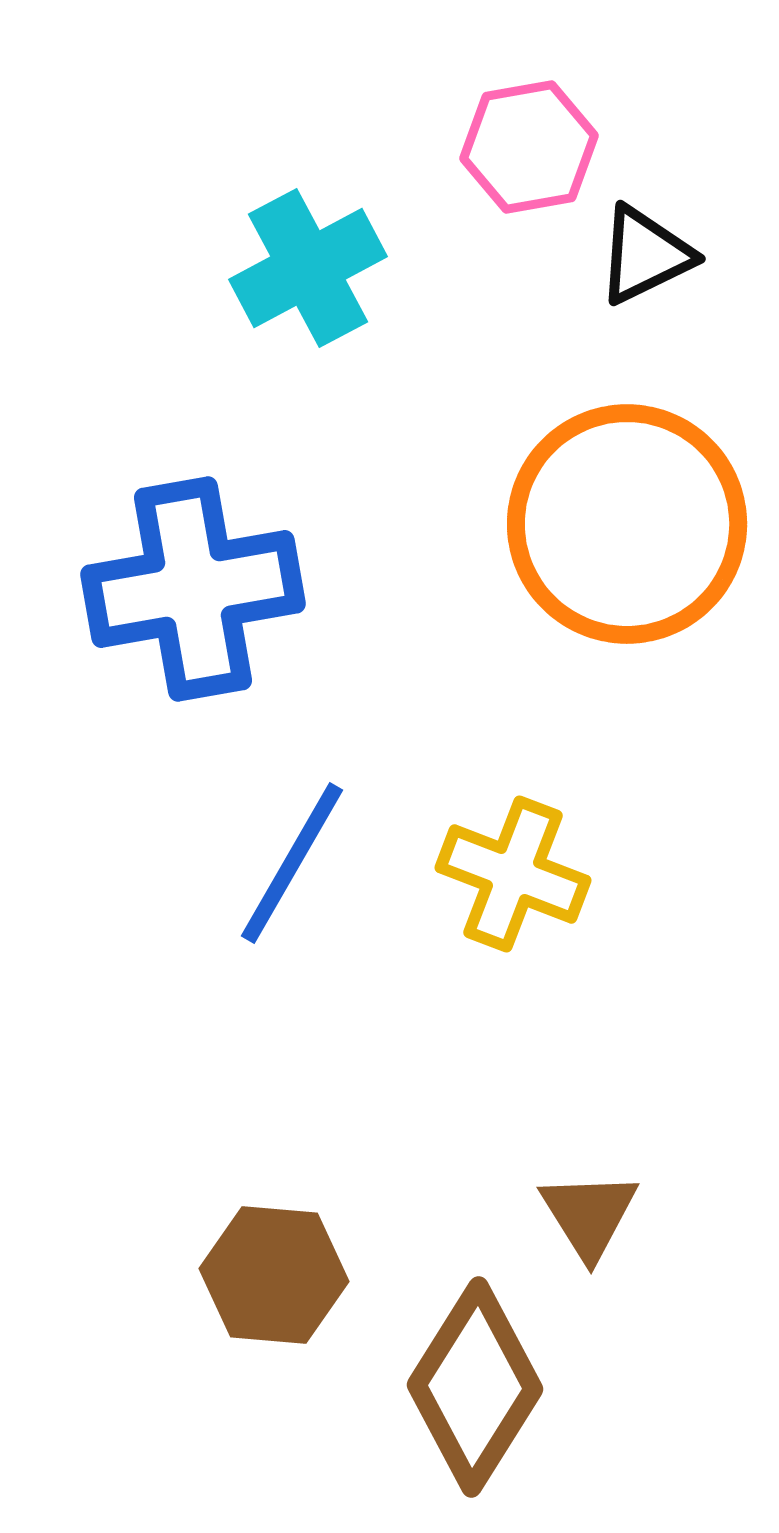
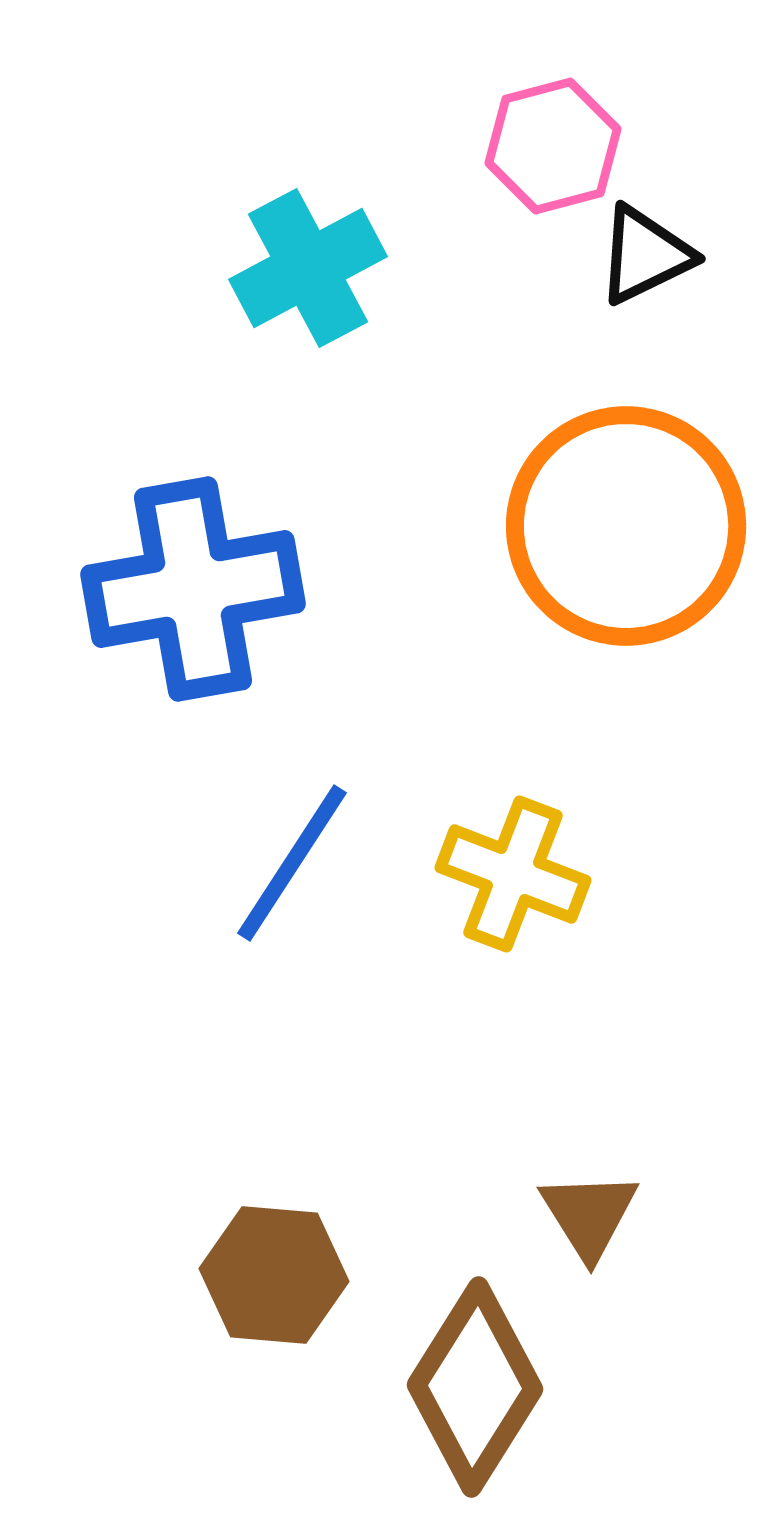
pink hexagon: moved 24 px right, 1 px up; rotated 5 degrees counterclockwise
orange circle: moved 1 px left, 2 px down
blue line: rotated 3 degrees clockwise
